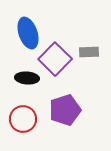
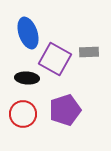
purple square: rotated 16 degrees counterclockwise
red circle: moved 5 px up
